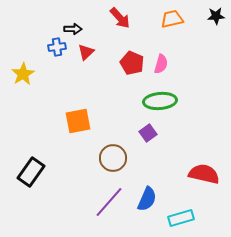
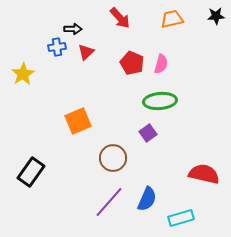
orange square: rotated 12 degrees counterclockwise
